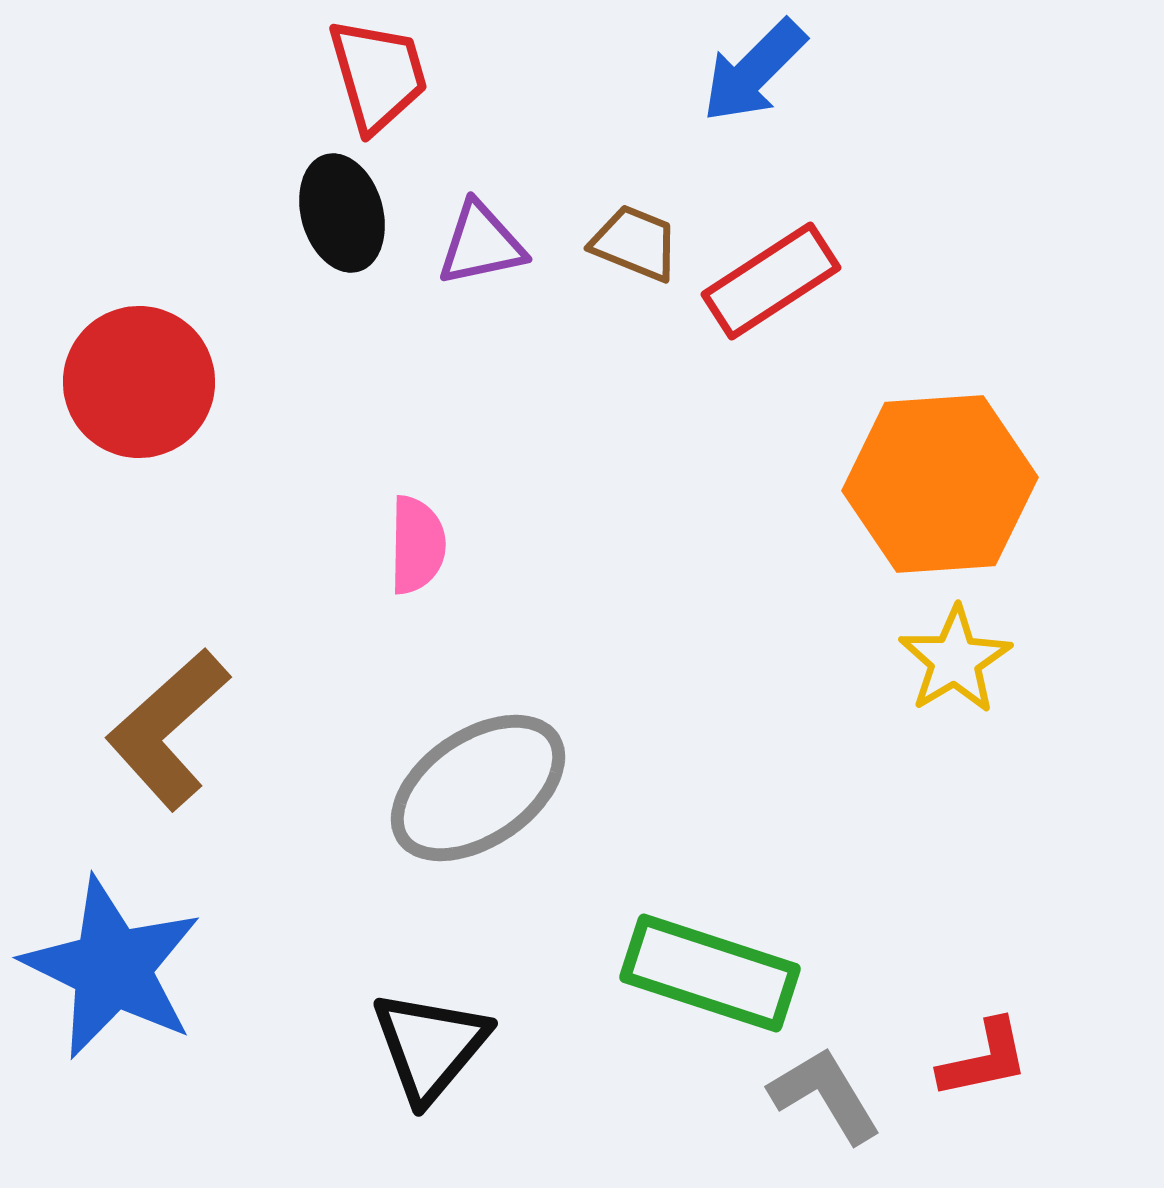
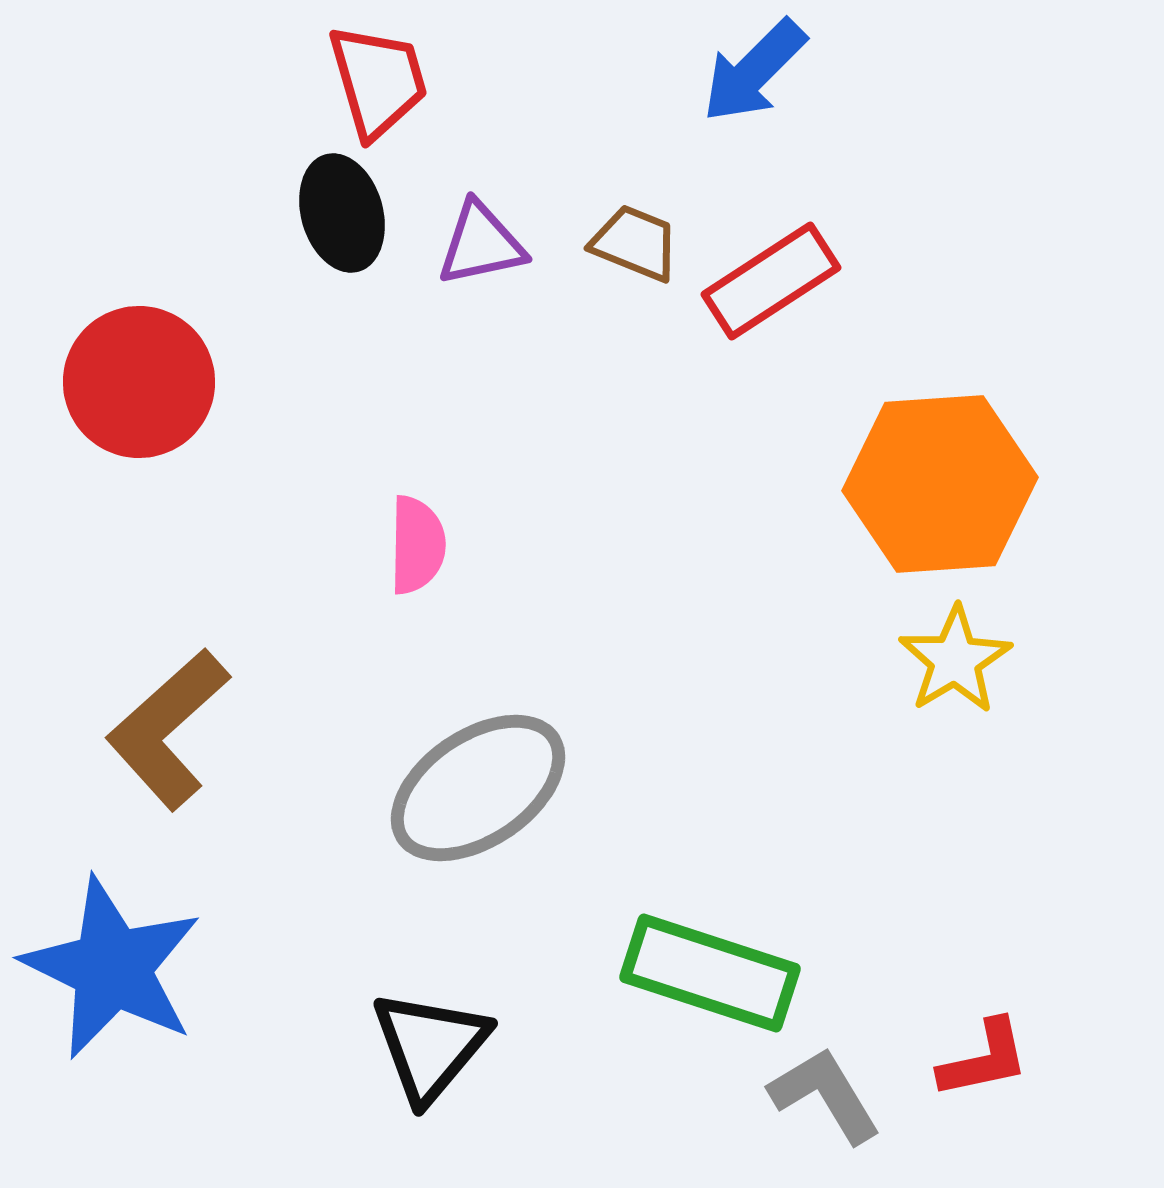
red trapezoid: moved 6 px down
